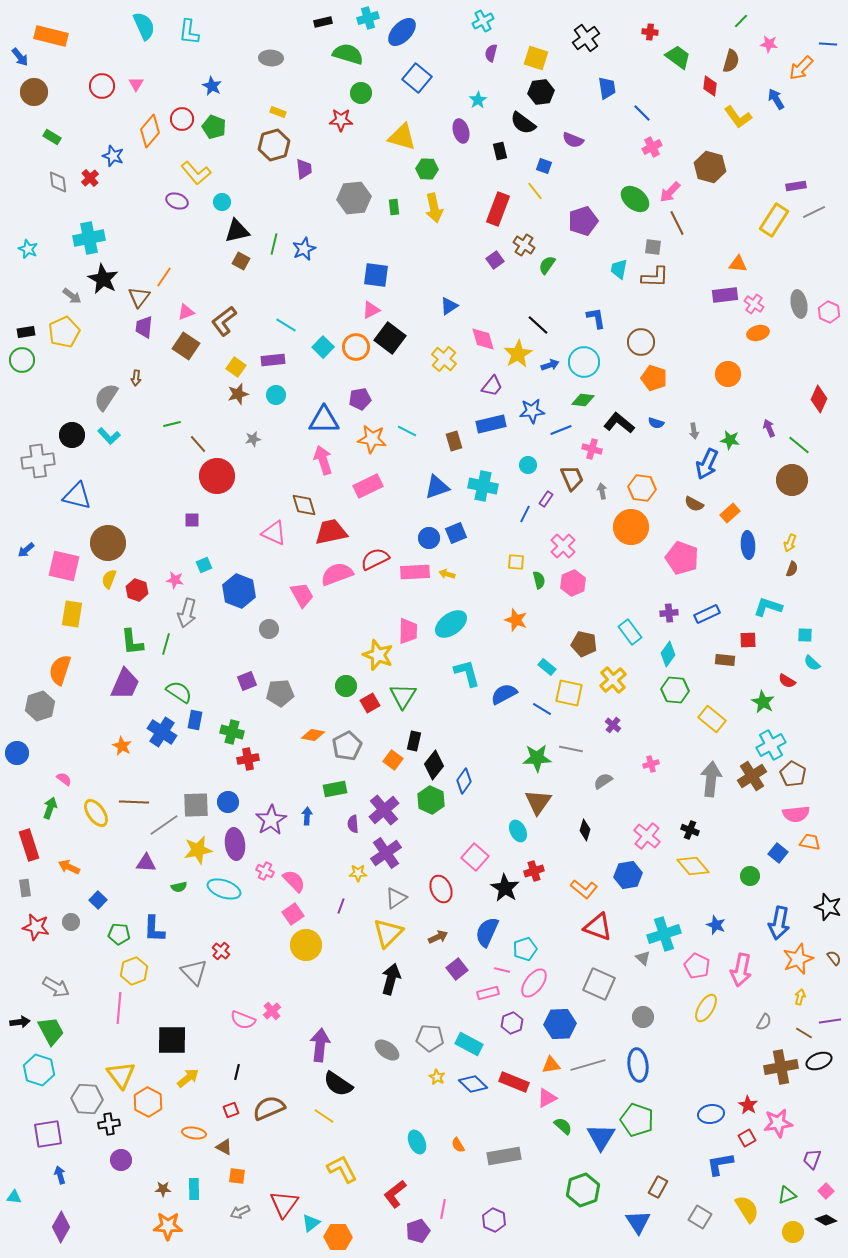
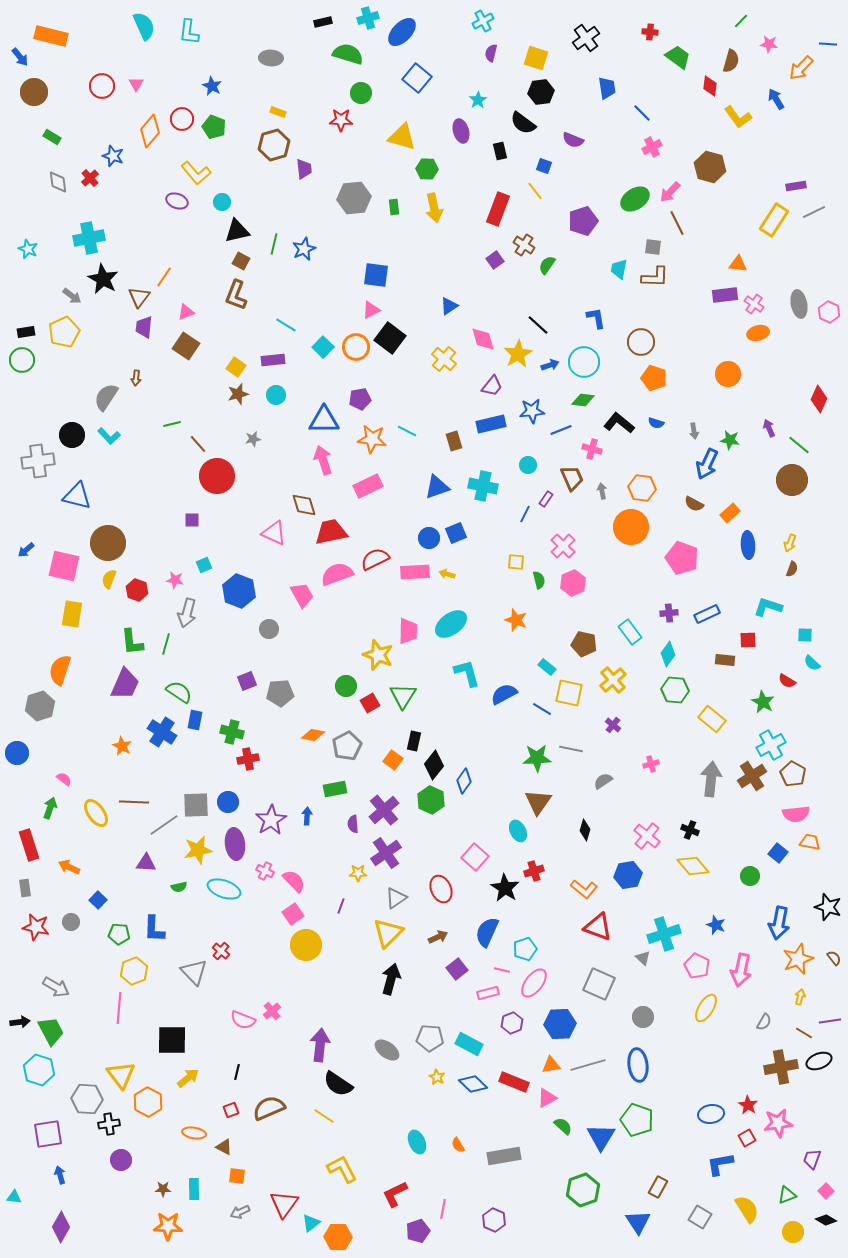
green ellipse at (635, 199): rotated 72 degrees counterclockwise
brown L-shape at (224, 321): moved 12 px right, 26 px up; rotated 32 degrees counterclockwise
red L-shape at (395, 1194): rotated 12 degrees clockwise
